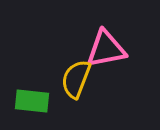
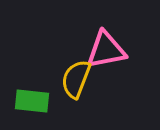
pink triangle: moved 1 px down
